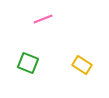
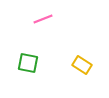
green square: rotated 10 degrees counterclockwise
